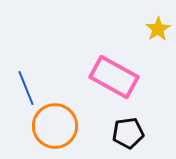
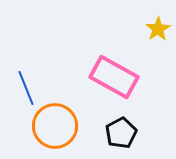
black pentagon: moved 7 px left; rotated 20 degrees counterclockwise
